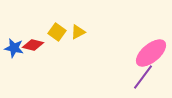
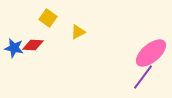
yellow square: moved 9 px left, 14 px up
red diamond: rotated 10 degrees counterclockwise
